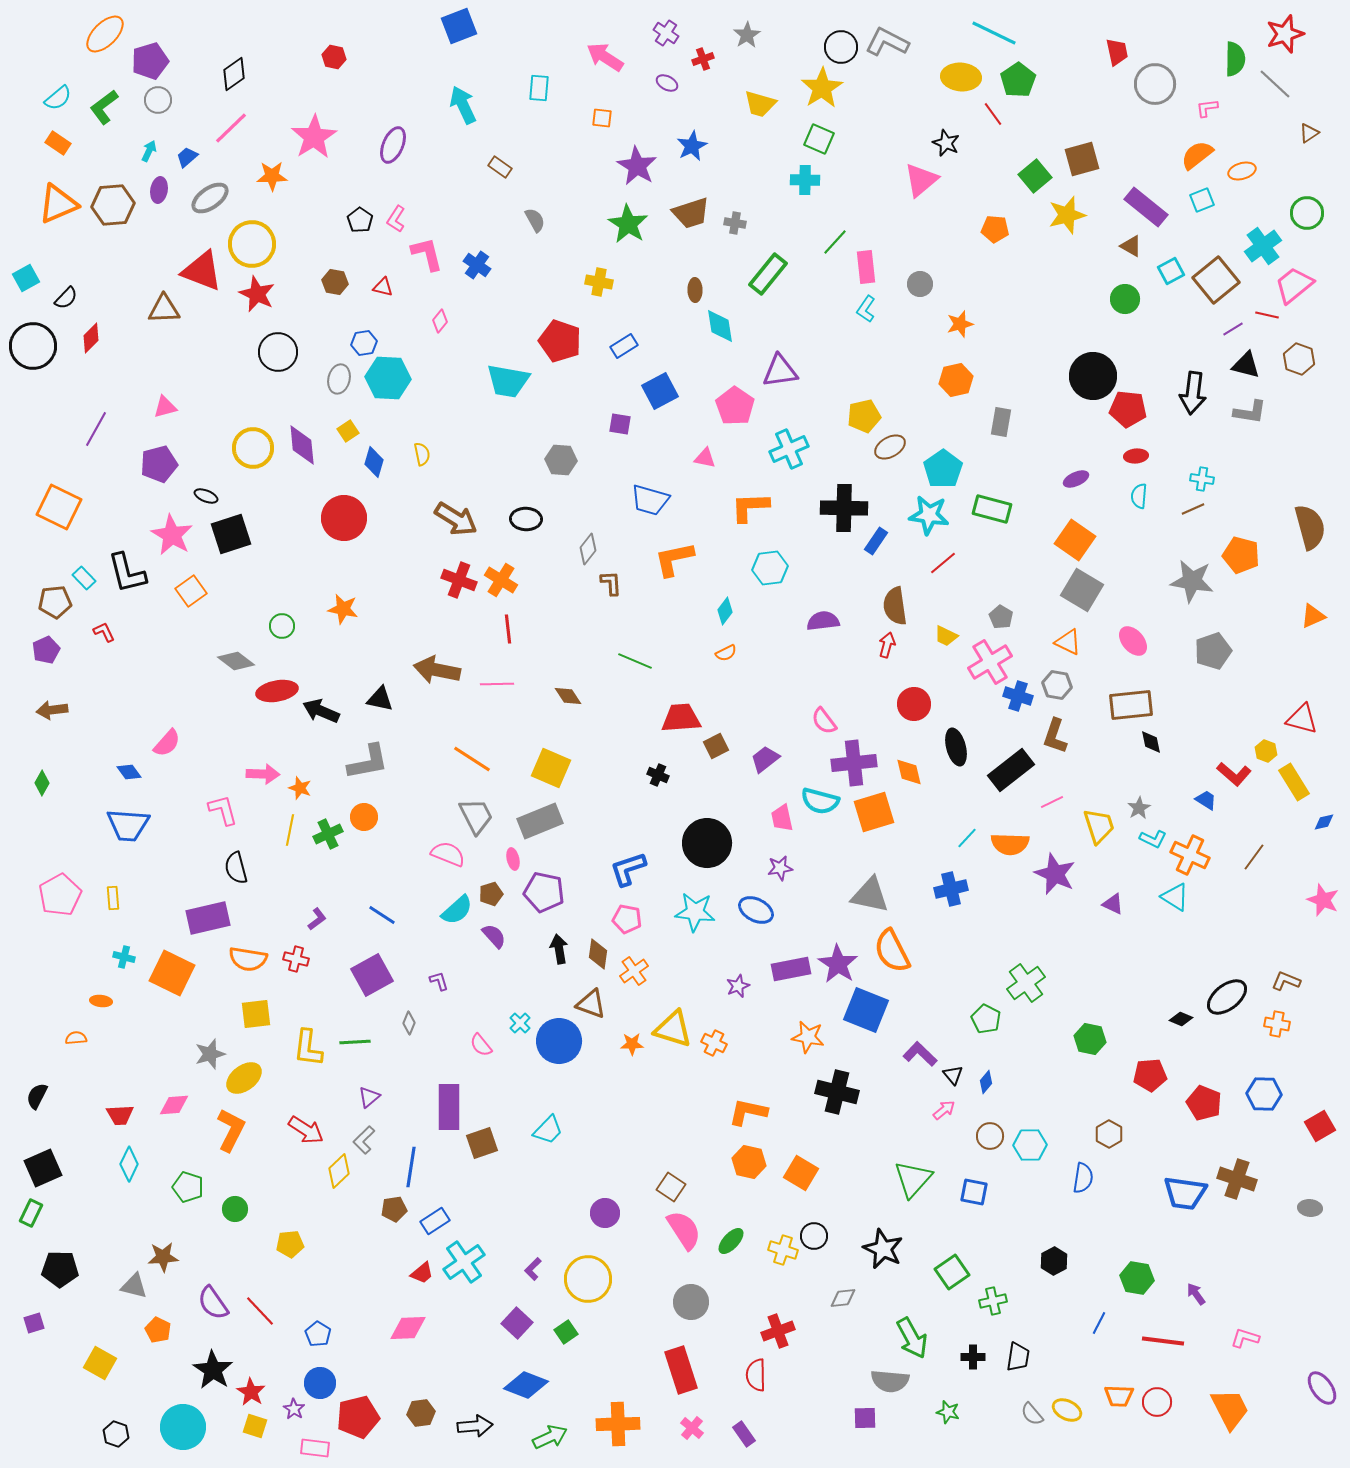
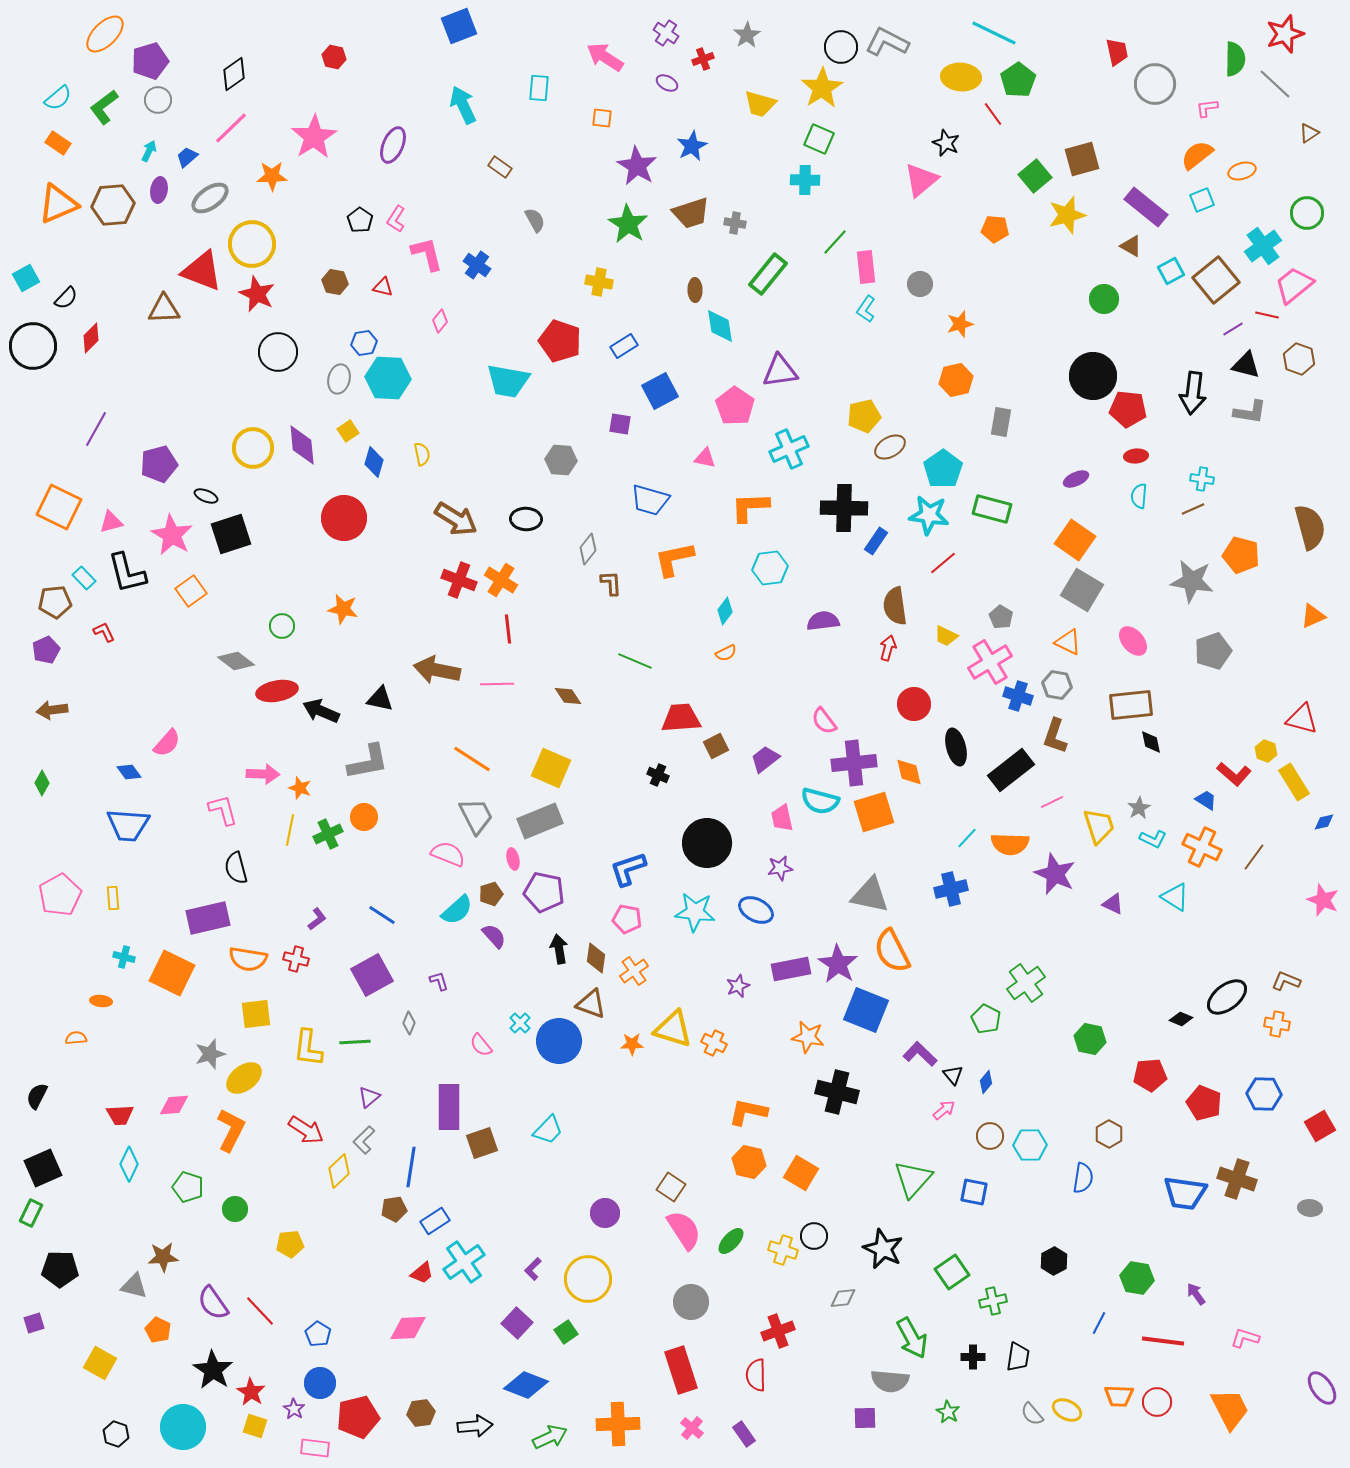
green circle at (1125, 299): moved 21 px left
pink triangle at (165, 407): moved 54 px left, 115 px down
red arrow at (887, 645): moved 1 px right, 3 px down
orange cross at (1190, 855): moved 12 px right, 8 px up
brown diamond at (598, 954): moved 2 px left, 4 px down
green star at (948, 1412): rotated 15 degrees clockwise
